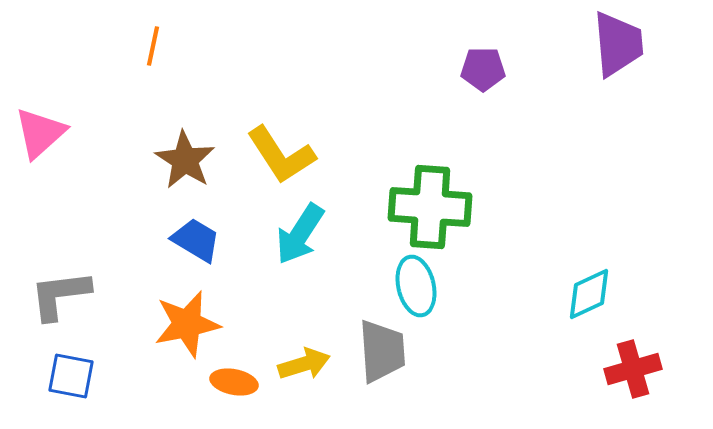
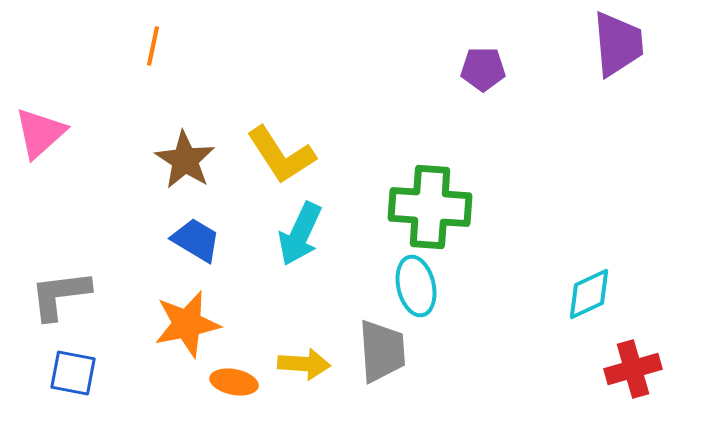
cyan arrow: rotated 8 degrees counterclockwise
yellow arrow: rotated 21 degrees clockwise
blue square: moved 2 px right, 3 px up
